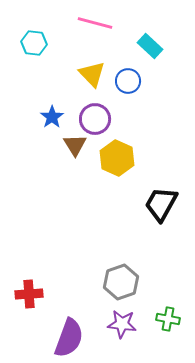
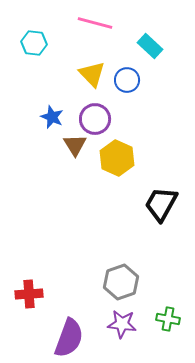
blue circle: moved 1 px left, 1 px up
blue star: rotated 15 degrees counterclockwise
